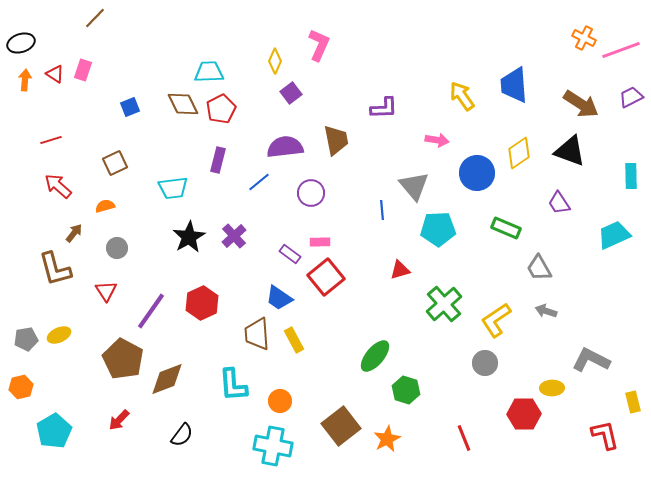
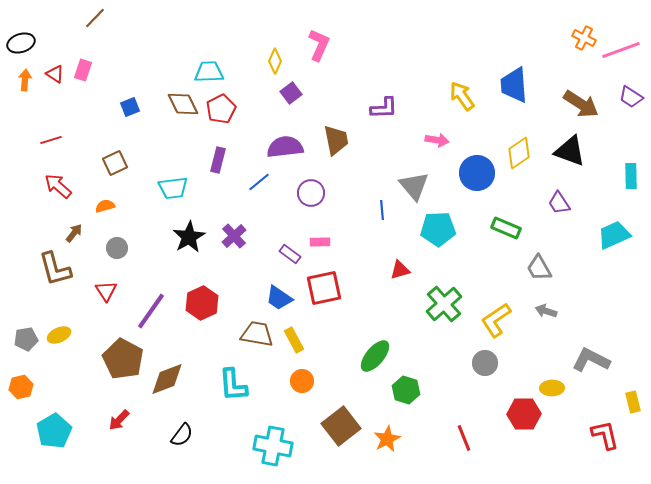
purple trapezoid at (631, 97): rotated 120 degrees counterclockwise
red square at (326, 277): moved 2 px left, 11 px down; rotated 27 degrees clockwise
brown trapezoid at (257, 334): rotated 104 degrees clockwise
orange circle at (280, 401): moved 22 px right, 20 px up
